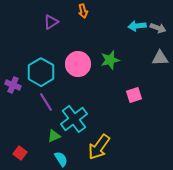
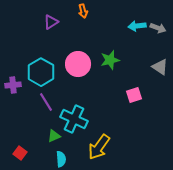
gray triangle: moved 9 px down; rotated 36 degrees clockwise
purple cross: rotated 28 degrees counterclockwise
cyan cross: rotated 28 degrees counterclockwise
cyan semicircle: rotated 28 degrees clockwise
